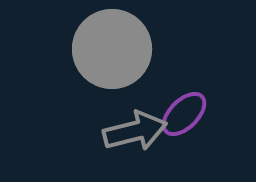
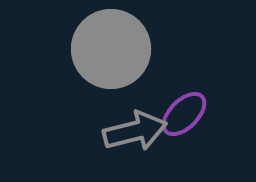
gray circle: moved 1 px left
